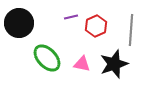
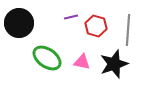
red hexagon: rotated 20 degrees counterclockwise
gray line: moved 3 px left
green ellipse: rotated 12 degrees counterclockwise
pink triangle: moved 2 px up
